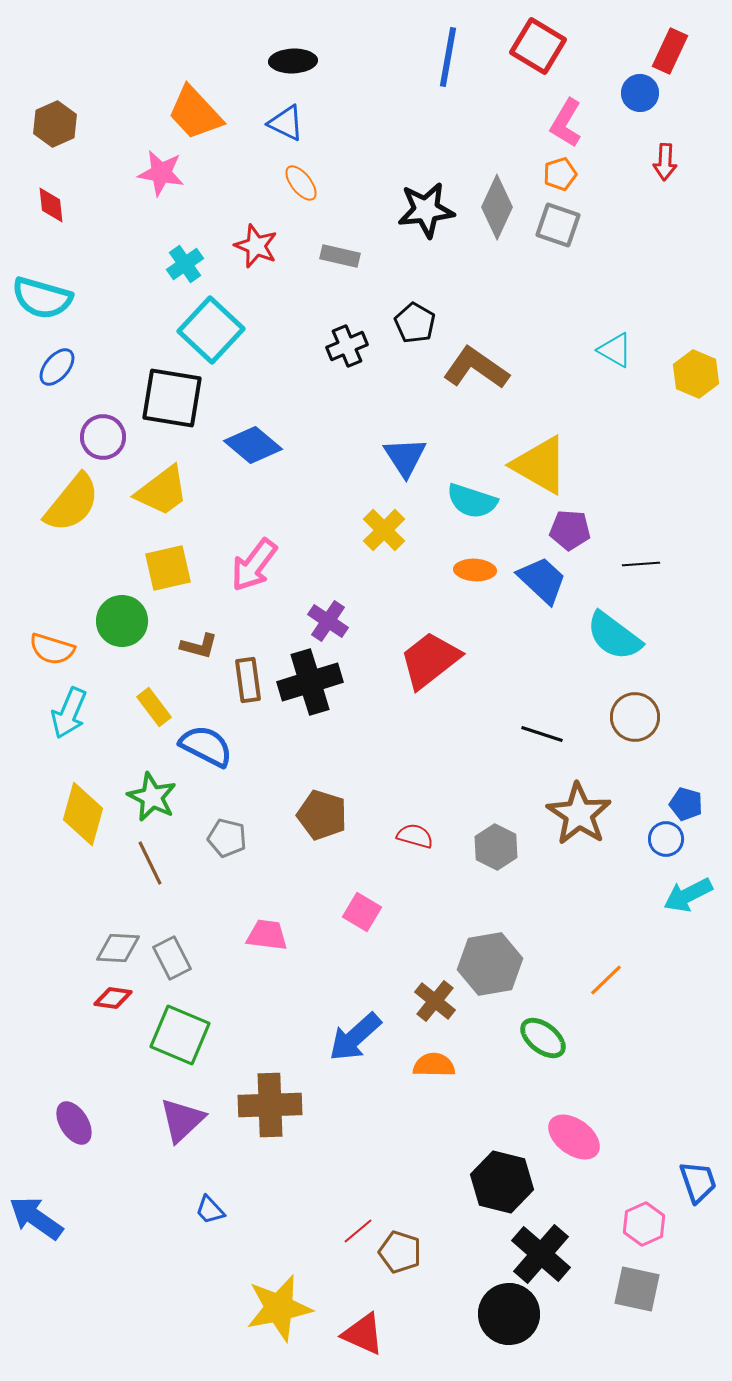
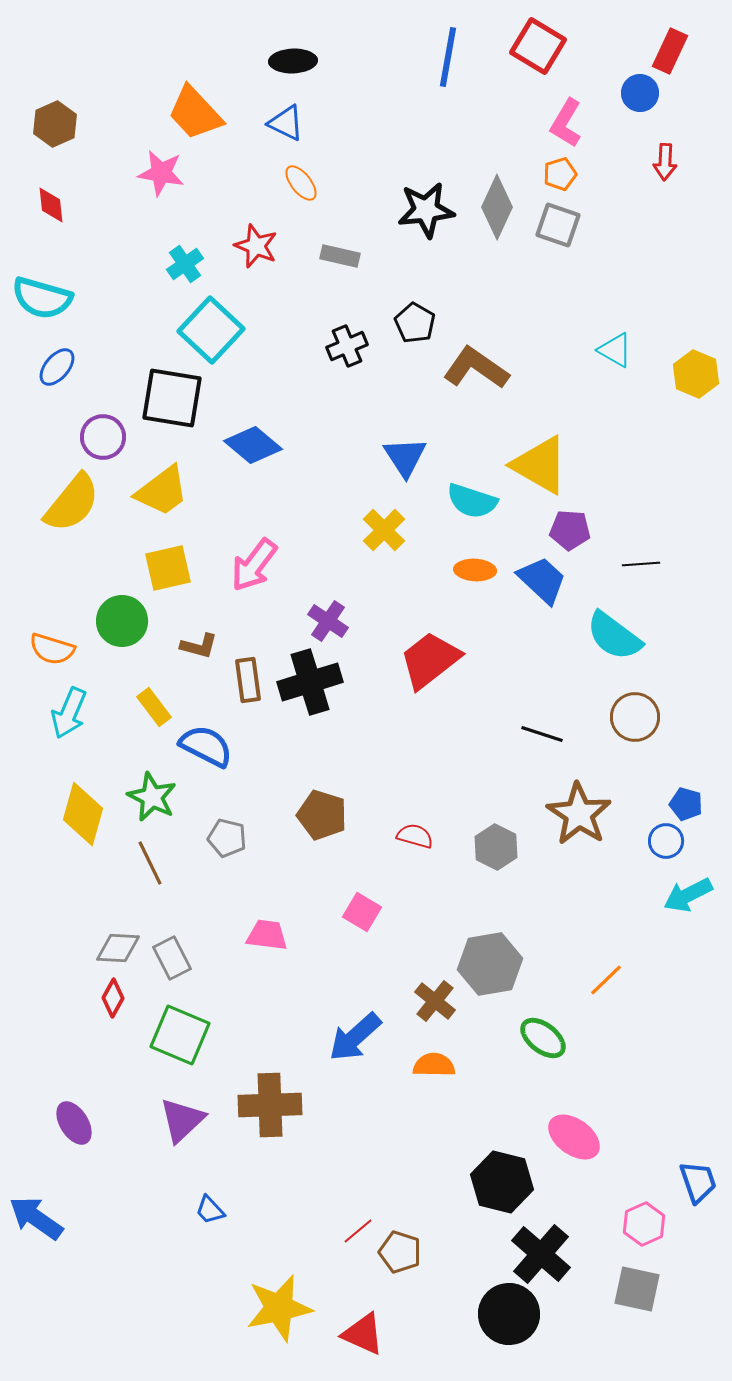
blue circle at (666, 839): moved 2 px down
red diamond at (113, 998): rotated 69 degrees counterclockwise
